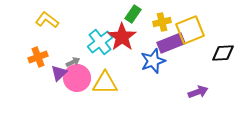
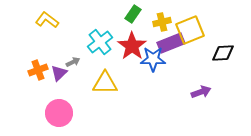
red star: moved 10 px right, 9 px down
orange cross: moved 13 px down
blue star: moved 2 px up; rotated 20 degrees clockwise
pink circle: moved 18 px left, 35 px down
purple arrow: moved 3 px right
